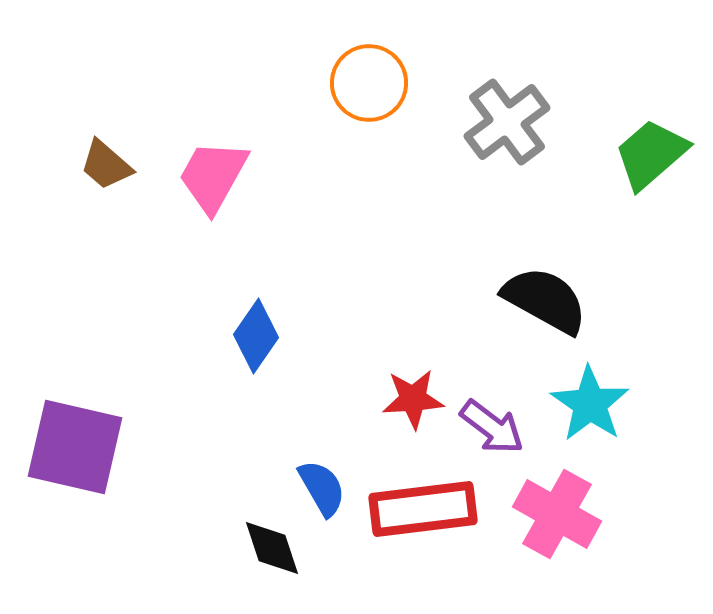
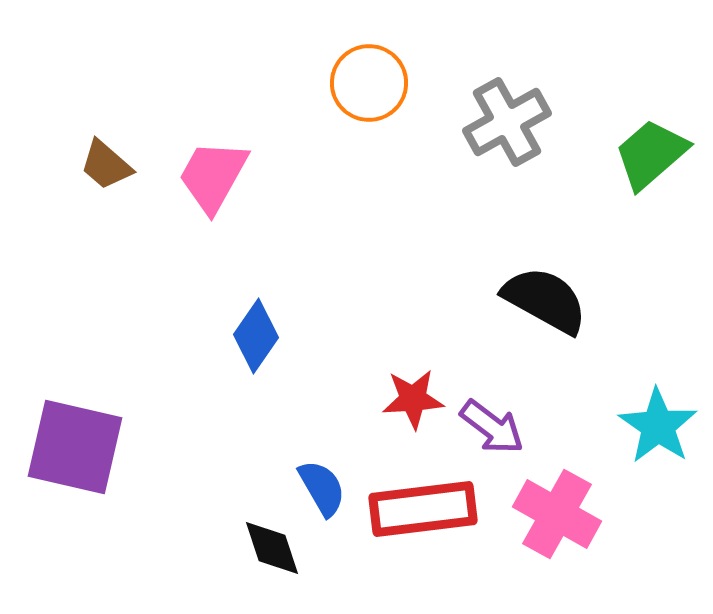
gray cross: rotated 8 degrees clockwise
cyan star: moved 68 px right, 22 px down
